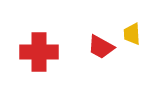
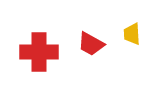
red trapezoid: moved 10 px left, 3 px up
